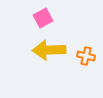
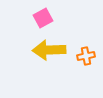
orange cross: rotated 24 degrees counterclockwise
